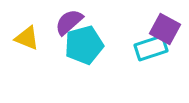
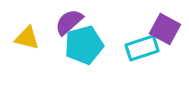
yellow triangle: rotated 8 degrees counterclockwise
cyan rectangle: moved 9 px left
